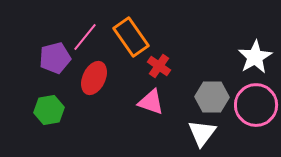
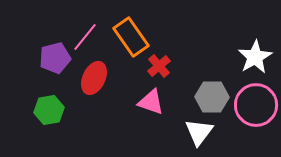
red cross: rotated 15 degrees clockwise
white triangle: moved 3 px left, 1 px up
